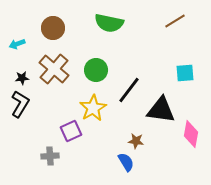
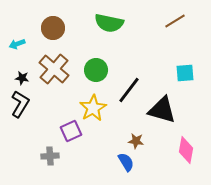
black star: rotated 16 degrees clockwise
black triangle: moved 1 px right; rotated 8 degrees clockwise
pink diamond: moved 5 px left, 16 px down
